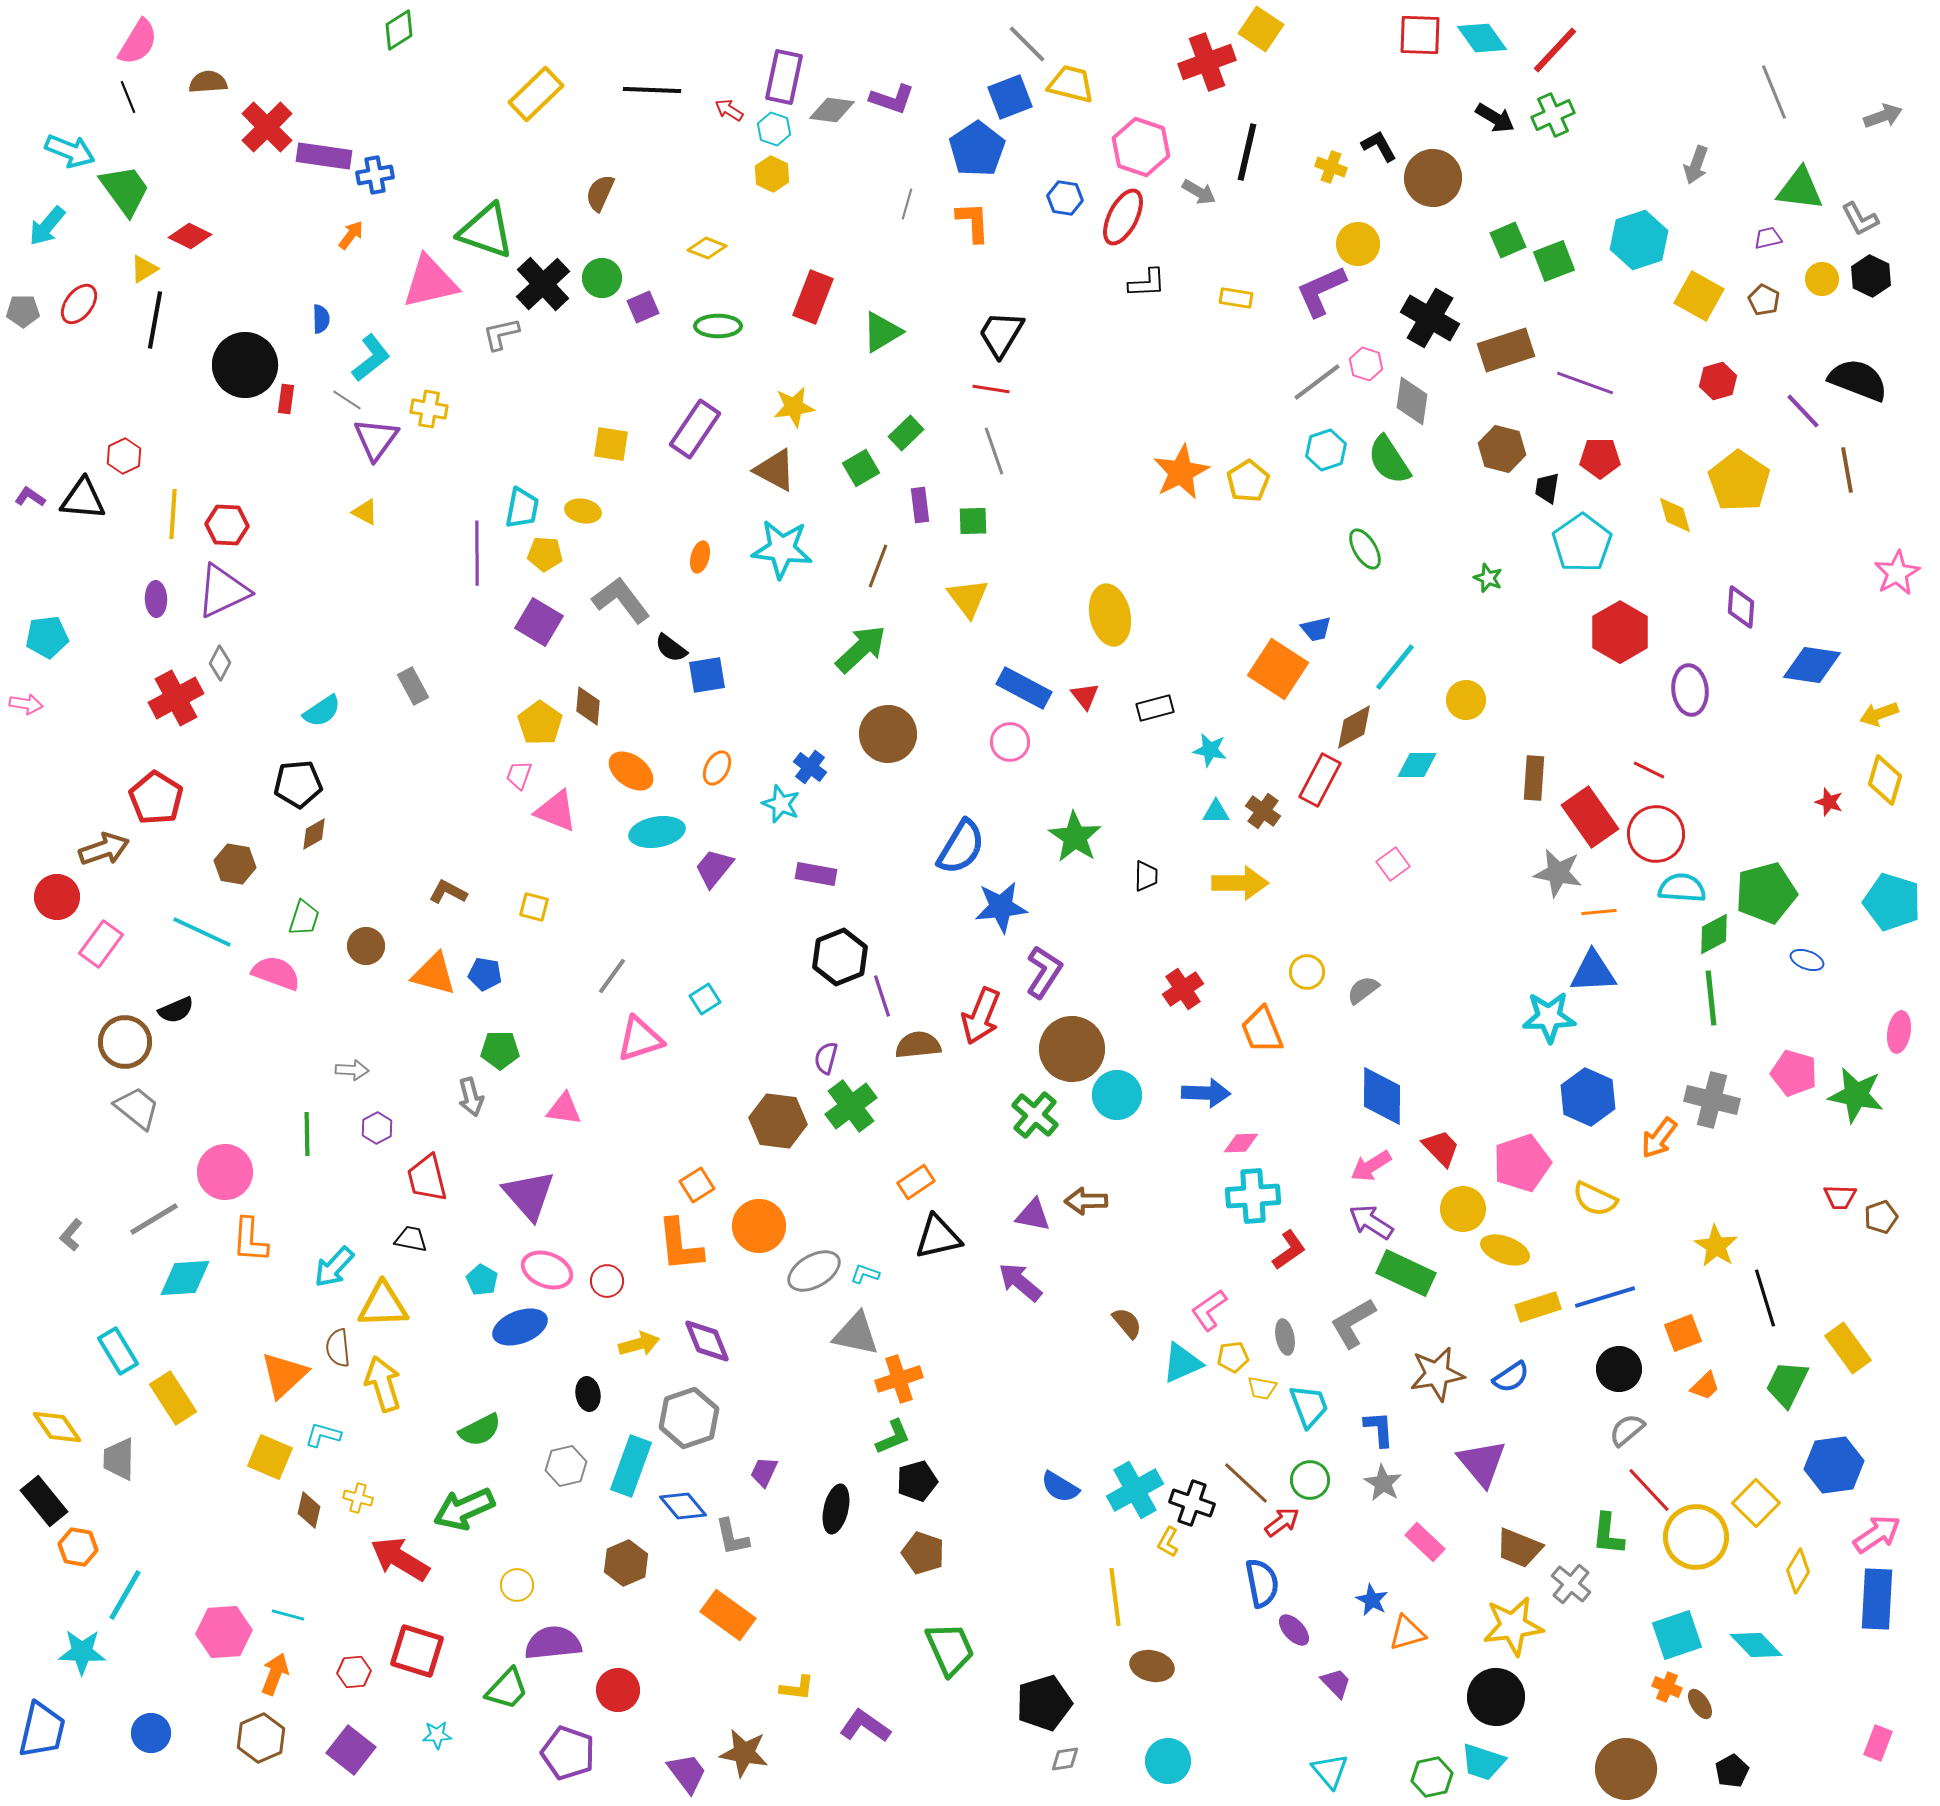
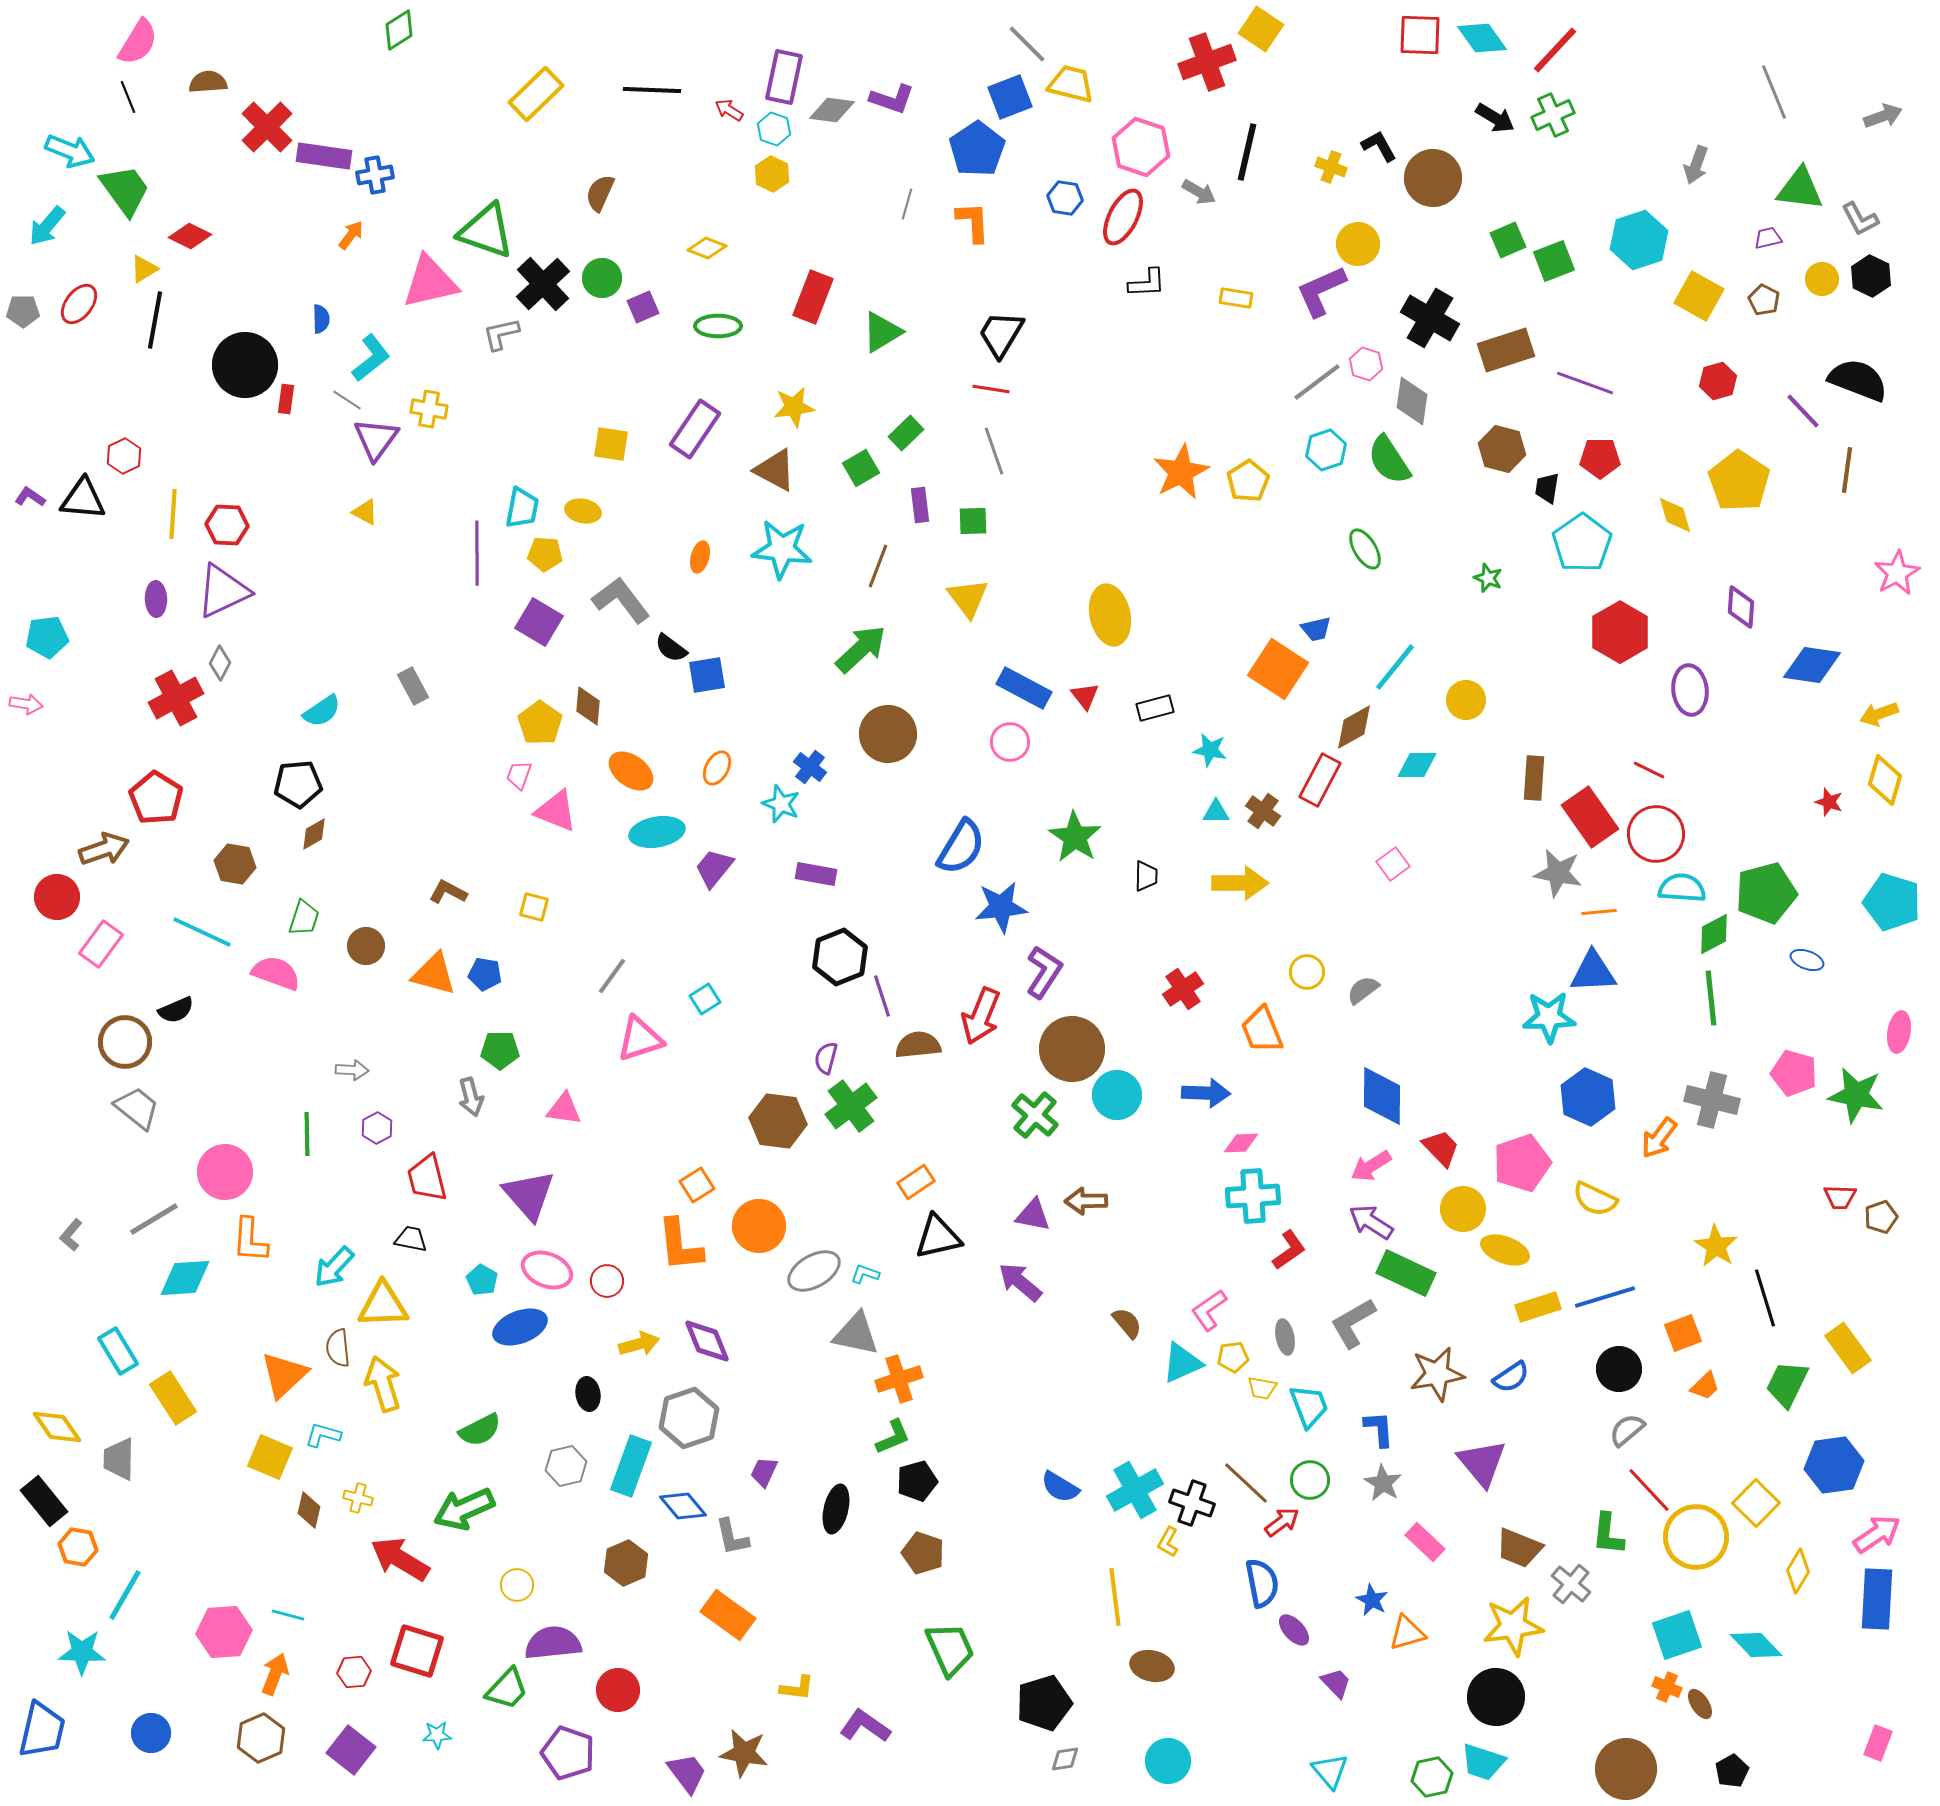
brown line at (1847, 470): rotated 18 degrees clockwise
